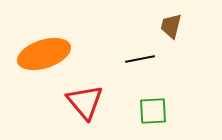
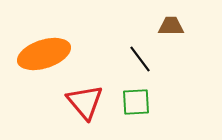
brown trapezoid: rotated 76 degrees clockwise
black line: rotated 64 degrees clockwise
green square: moved 17 px left, 9 px up
